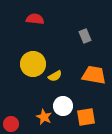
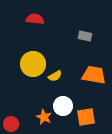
gray rectangle: rotated 56 degrees counterclockwise
